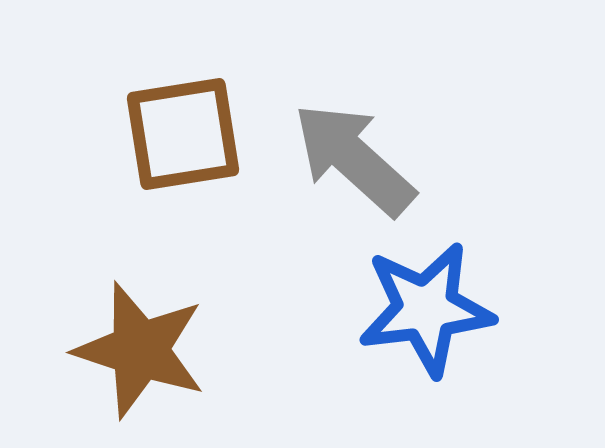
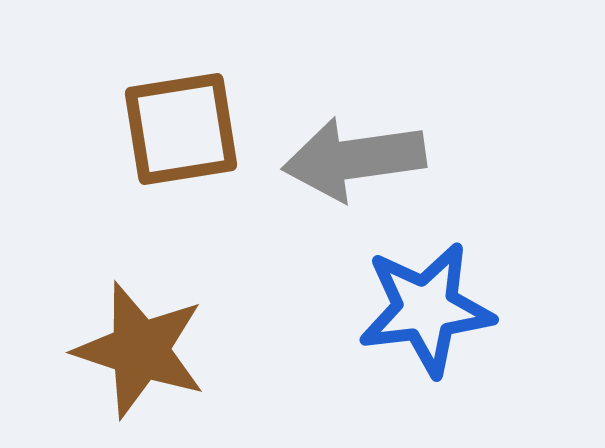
brown square: moved 2 px left, 5 px up
gray arrow: rotated 50 degrees counterclockwise
